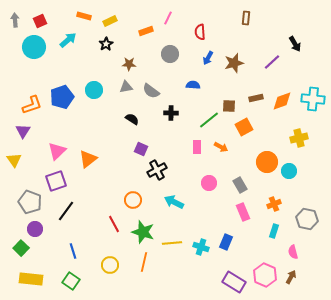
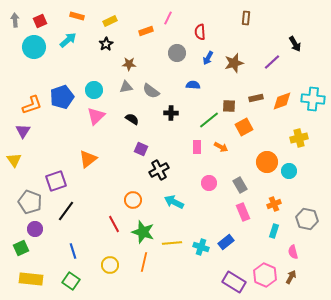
orange rectangle at (84, 16): moved 7 px left
gray circle at (170, 54): moved 7 px right, 1 px up
pink triangle at (57, 151): moved 39 px right, 35 px up
black cross at (157, 170): moved 2 px right
blue rectangle at (226, 242): rotated 28 degrees clockwise
green square at (21, 248): rotated 21 degrees clockwise
